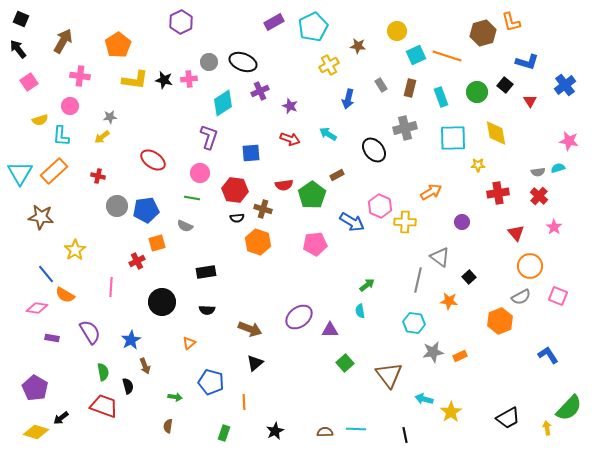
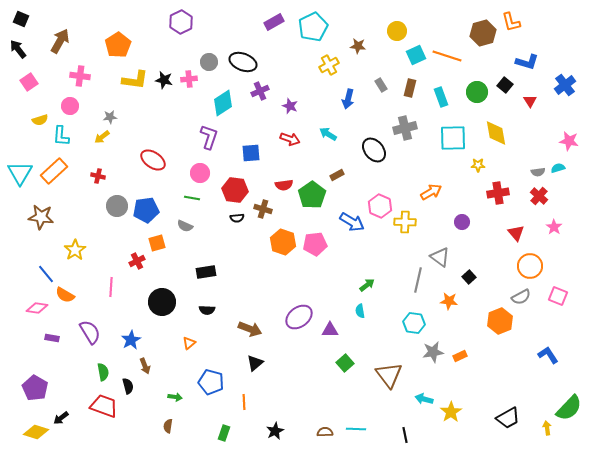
brown arrow at (63, 41): moved 3 px left
orange hexagon at (258, 242): moved 25 px right
